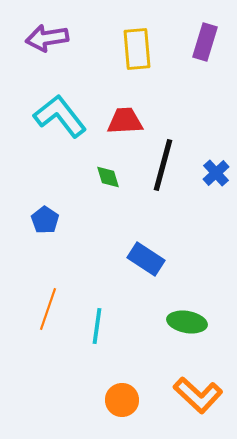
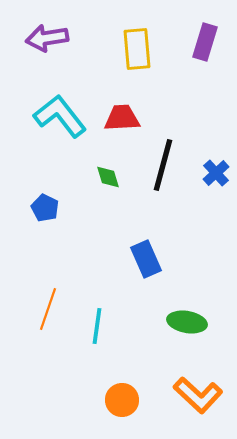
red trapezoid: moved 3 px left, 3 px up
blue pentagon: moved 12 px up; rotated 8 degrees counterclockwise
blue rectangle: rotated 33 degrees clockwise
